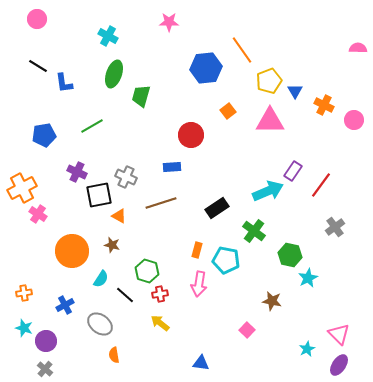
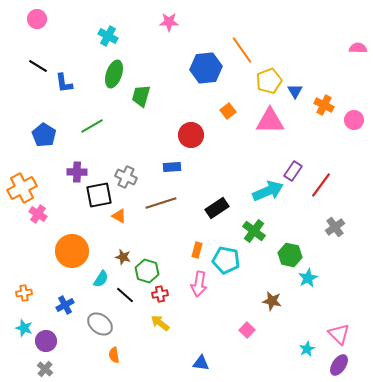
blue pentagon at (44, 135): rotated 30 degrees counterclockwise
purple cross at (77, 172): rotated 24 degrees counterclockwise
brown star at (112, 245): moved 11 px right, 12 px down
